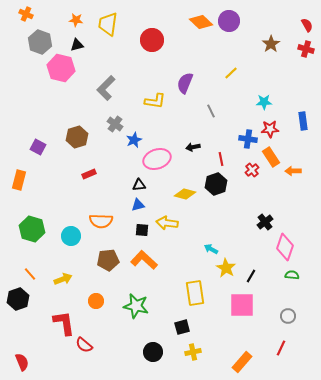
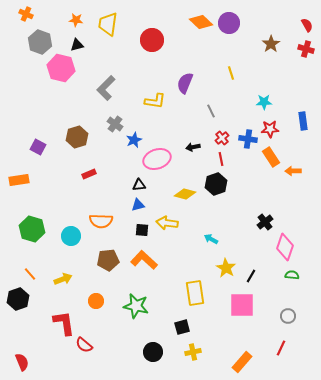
purple circle at (229, 21): moved 2 px down
yellow line at (231, 73): rotated 64 degrees counterclockwise
red cross at (252, 170): moved 30 px left, 32 px up
orange rectangle at (19, 180): rotated 66 degrees clockwise
cyan arrow at (211, 249): moved 10 px up
